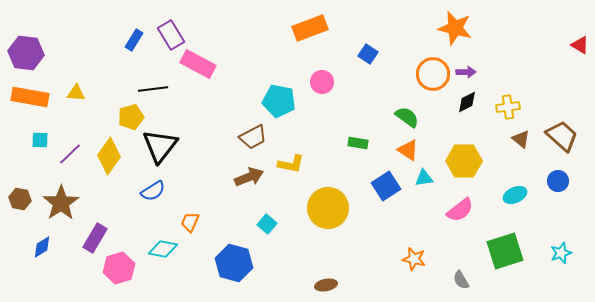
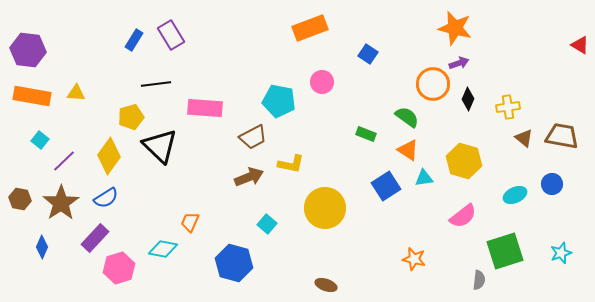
purple hexagon at (26, 53): moved 2 px right, 3 px up
pink rectangle at (198, 64): moved 7 px right, 44 px down; rotated 24 degrees counterclockwise
purple arrow at (466, 72): moved 7 px left, 9 px up; rotated 18 degrees counterclockwise
orange circle at (433, 74): moved 10 px down
black line at (153, 89): moved 3 px right, 5 px up
orange rectangle at (30, 97): moved 2 px right, 1 px up
black diamond at (467, 102): moved 1 px right, 3 px up; rotated 40 degrees counterclockwise
brown trapezoid at (562, 136): rotated 32 degrees counterclockwise
brown triangle at (521, 139): moved 3 px right, 1 px up
cyan square at (40, 140): rotated 36 degrees clockwise
green rectangle at (358, 143): moved 8 px right, 9 px up; rotated 12 degrees clockwise
black triangle at (160, 146): rotated 24 degrees counterclockwise
purple line at (70, 154): moved 6 px left, 7 px down
yellow hexagon at (464, 161): rotated 16 degrees clockwise
blue circle at (558, 181): moved 6 px left, 3 px down
blue semicircle at (153, 191): moved 47 px left, 7 px down
yellow circle at (328, 208): moved 3 px left
pink semicircle at (460, 210): moved 3 px right, 6 px down
purple rectangle at (95, 238): rotated 12 degrees clockwise
blue diamond at (42, 247): rotated 35 degrees counterclockwise
gray semicircle at (461, 280): moved 18 px right; rotated 144 degrees counterclockwise
brown ellipse at (326, 285): rotated 30 degrees clockwise
